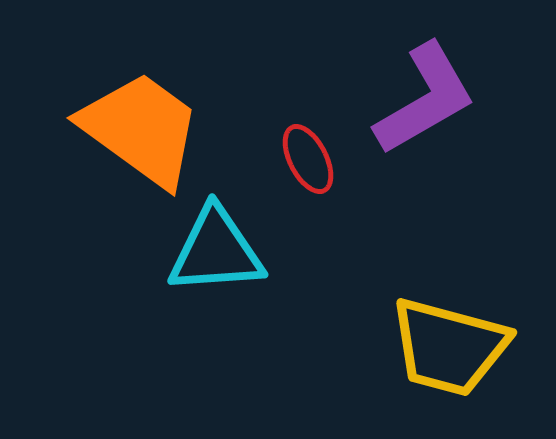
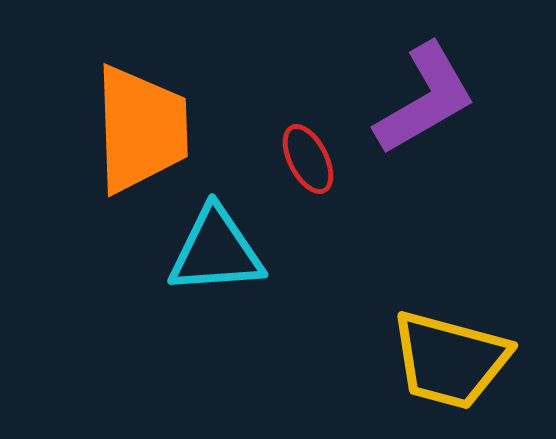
orange trapezoid: rotated 52 degrees clockwise
yellow trapezoid: moved 1 px right, 13 px down
